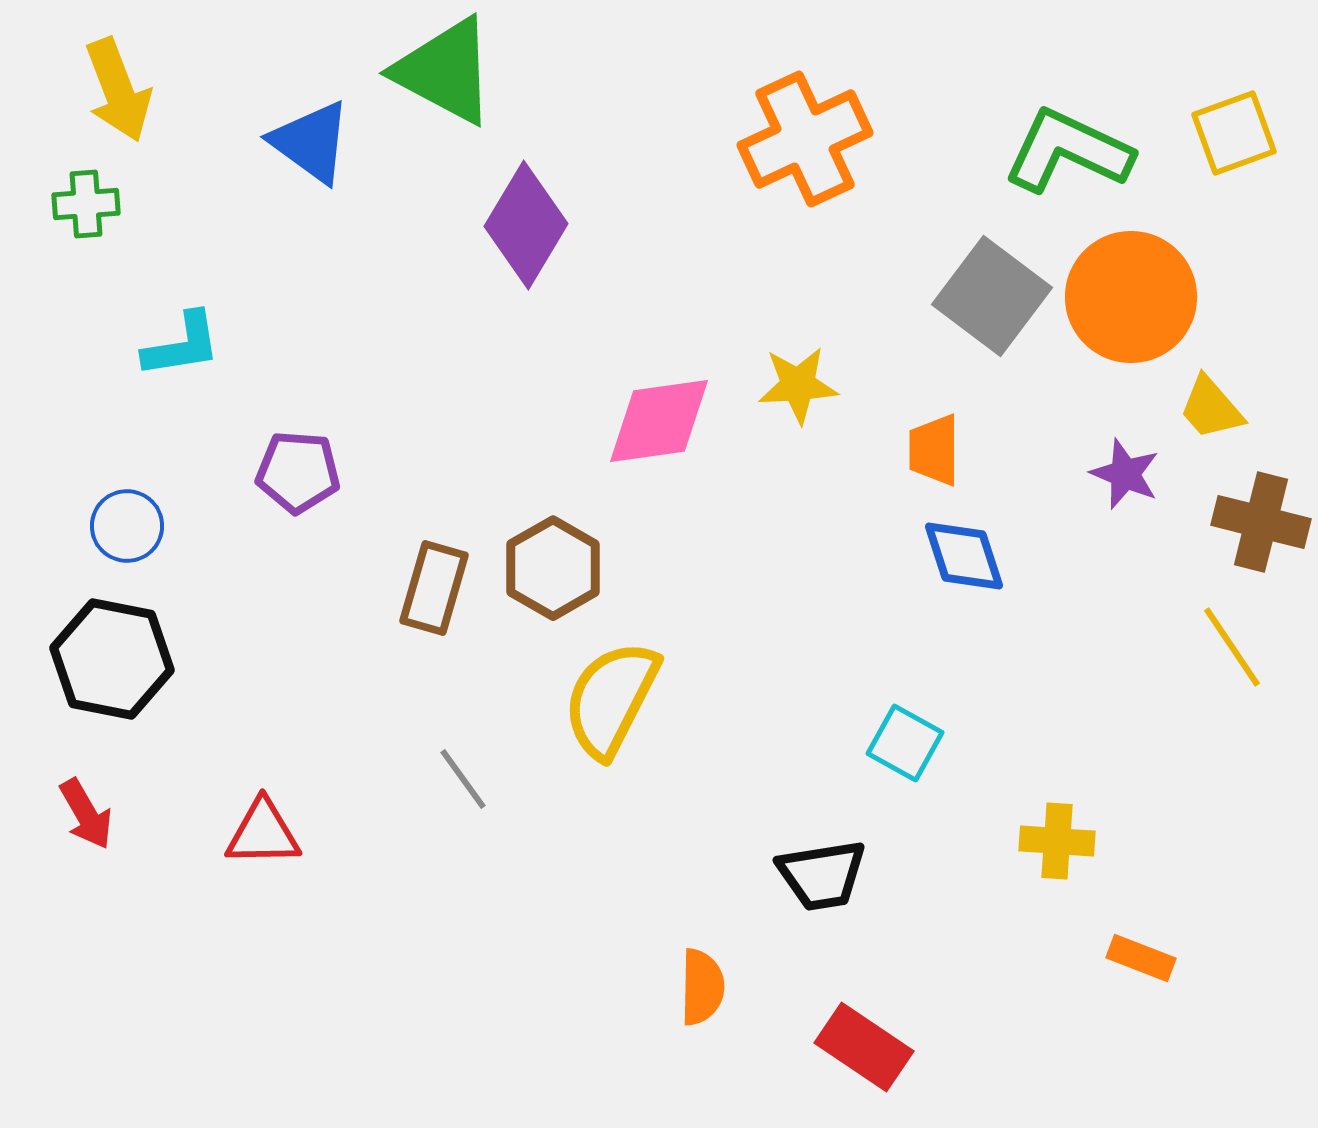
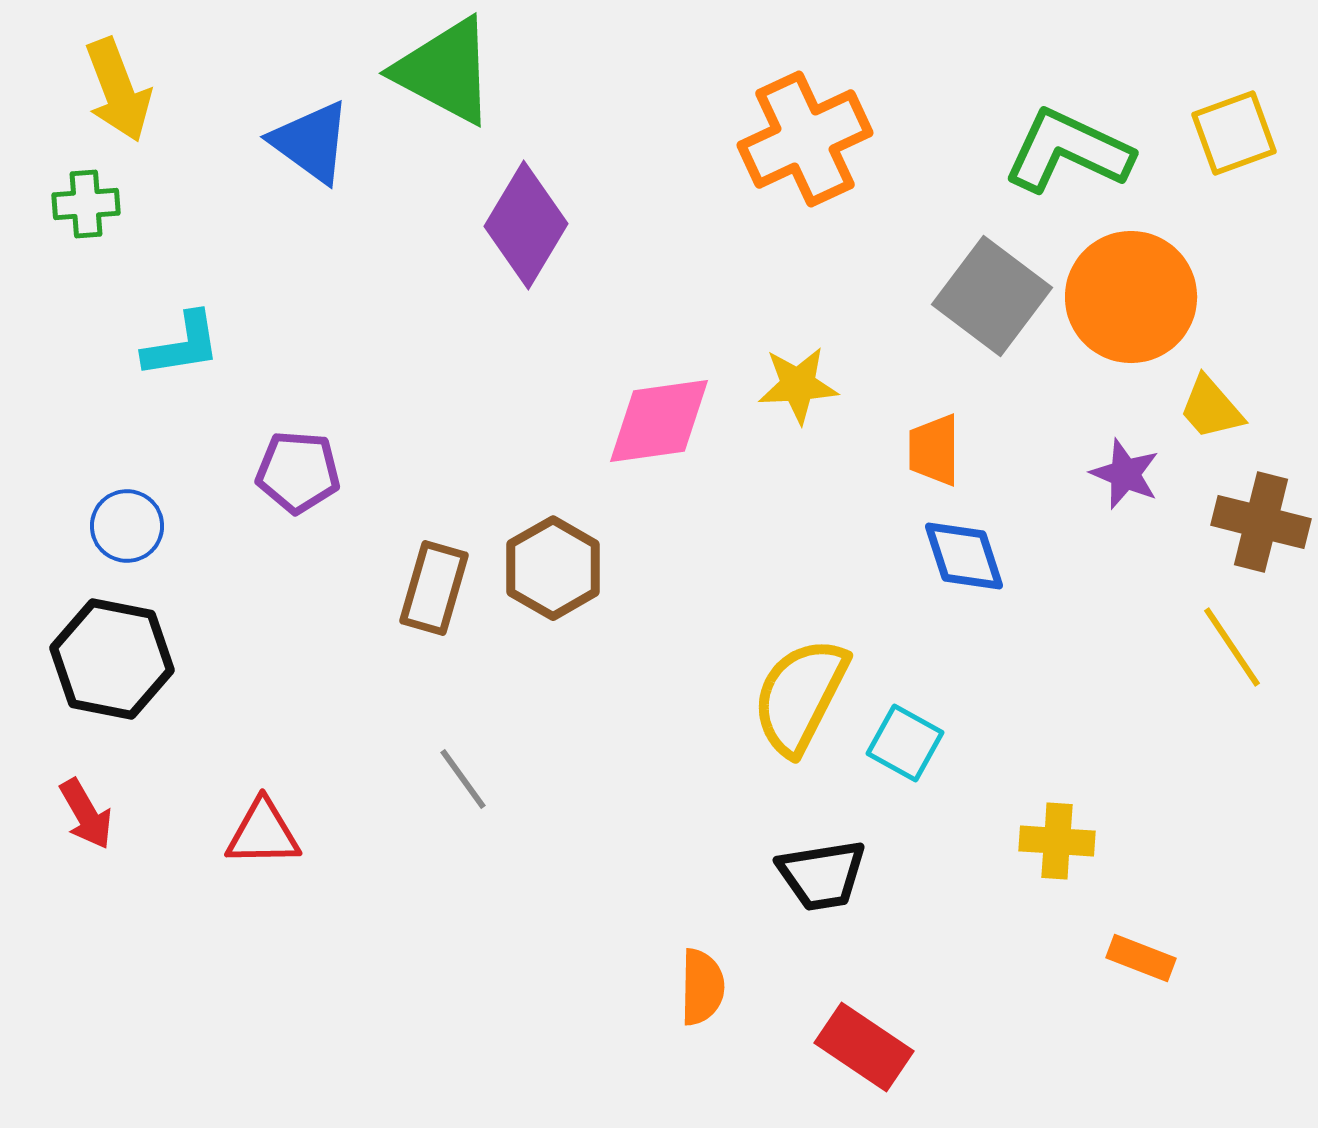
yellow semicircle: moved 189 px right, 3 px up
